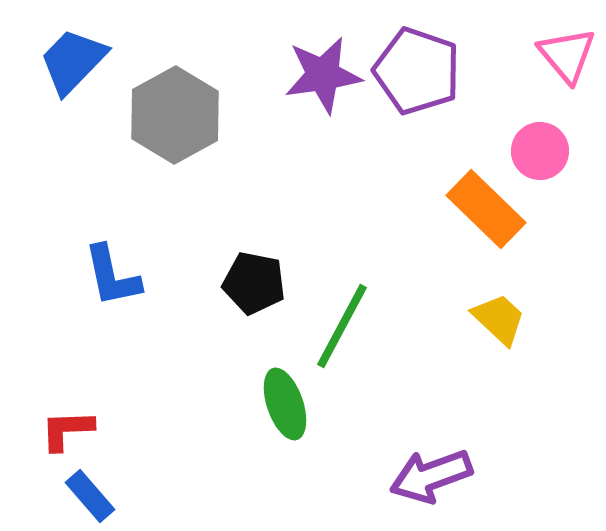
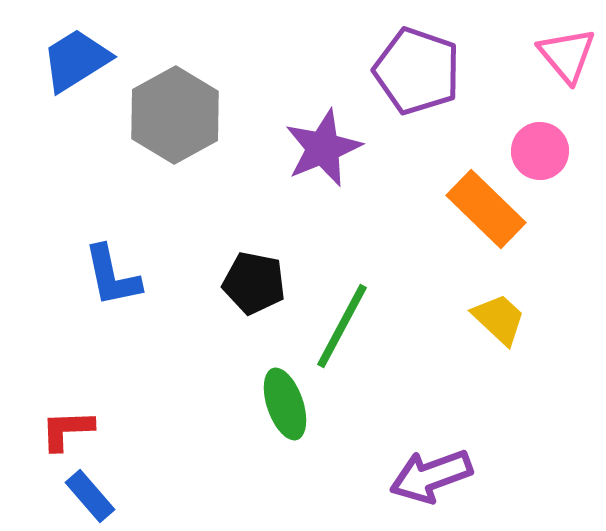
blue trapezoid: moved 3 px right, 1 px up; rotated 14 degrees clockwise
purple star: moved 73 px down; rotated 14 degrees counterclockwise
